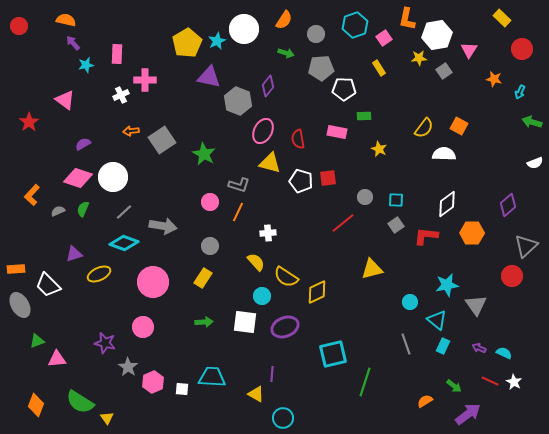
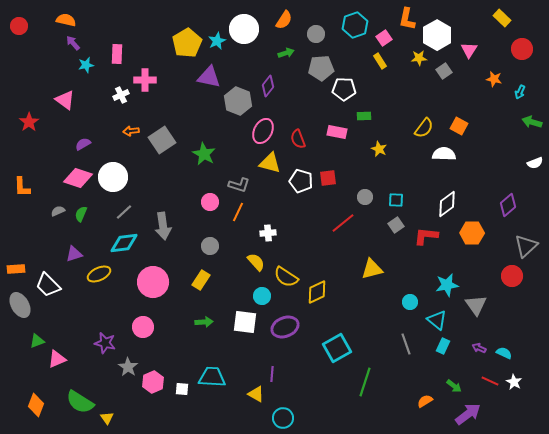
white hexagon at (437, 35): rotated 20 degrees counterclockwise
green arrow at (286, 53): rotated 35 degrees counterclockwise
yellow rectangle at (379, 68): moved 1 px right, 7 px up
red semicircle at (298, 139): rotated 12 degrees counterclockwise
orange L-shape at (32, 195): moved 10 px left, 8 px up; rotated 45 degrees counterclockwise
green semicircle at (83, 209): moved 2 px left, 5 px down
gray arrow at (163, 226): rotated 72 degrees clockwise
cyan diamond at (124, 243): rotated 28 degrees counterclockwise
yellow rectangle at (203, 278): moved 2 px left, 2 px down
cyan square at (333, 354): moved 4 px right, 6 px up; rotated 16 degrees counterclockwise
pink triangle at (57, 359): rotated 18 degrees counterclockwise
